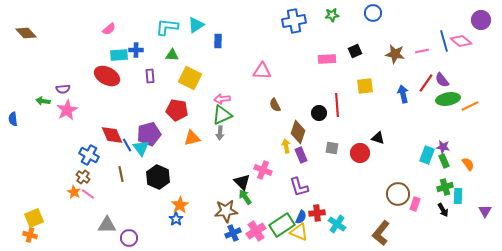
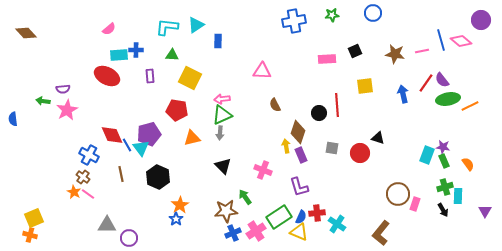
blue line at (444, 41): moved 3 px left, 1 px up
black triangle at (242, 182): moved 19 px left, 16 px up
green rectangle at (282, 225): moved 3 px left, 8 px up
